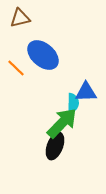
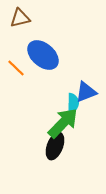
blue triangle: rotated 20 degrees counterclockwise
green arrow: moved 1 px right
